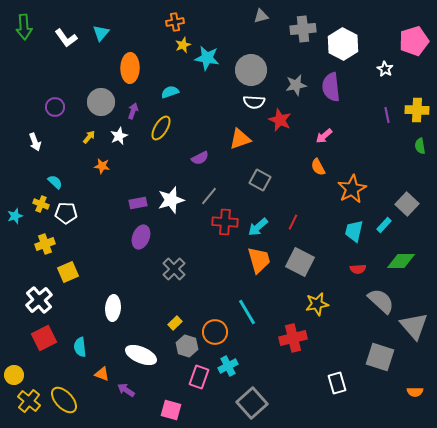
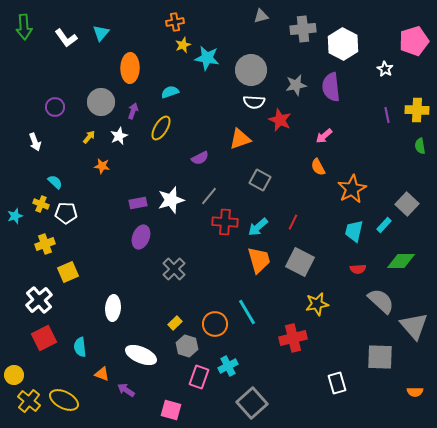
orange circle at (215, 332): moved 8 px up
gray square at (380, 357): rotated 16 degrees counterclockwise
yellow ellipse at (64, 400): rotated 20 degrees counterclockwise
